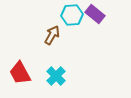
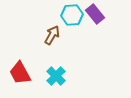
purple rectangle: rotated 12 degrees clockwise
